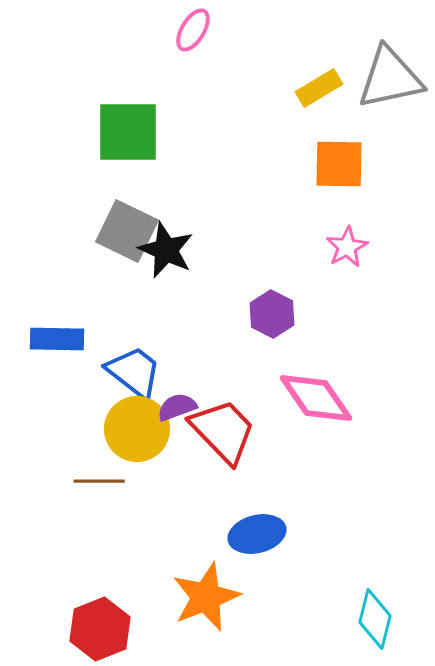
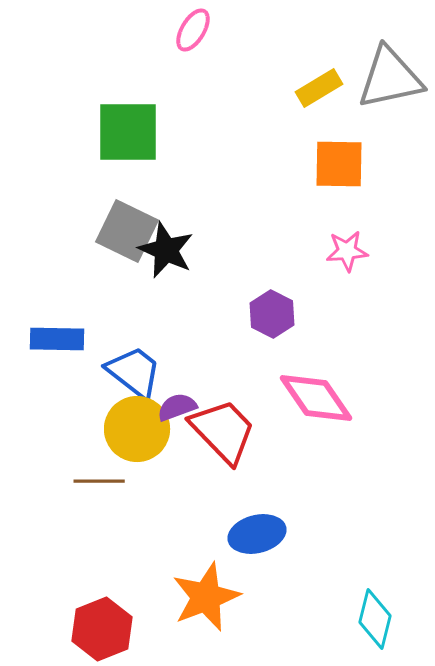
pink star: moved 4 px down; rotated 24 degrees clockwise
red hexagon: moved 2 px right
